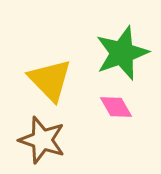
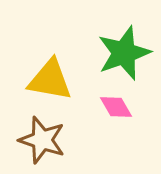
green star: moved 2 px right
yellow triangle: rotated 36 degrees counterclockwise
